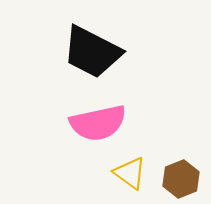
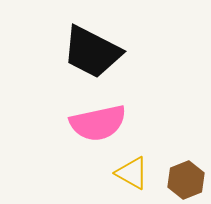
yellow triangle: moved 2 px right; rotated 6 degrees counterclockwise
brown hexagon: moved 5 px right, 1 px down
